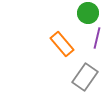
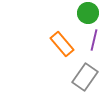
purple line: moved 3 px left, 2 px down
